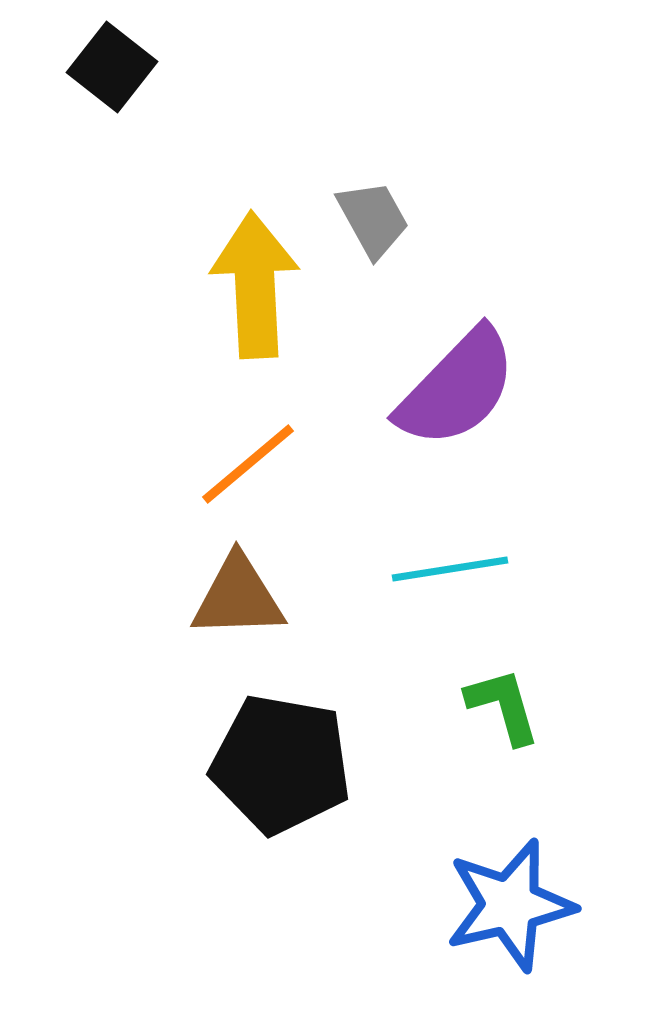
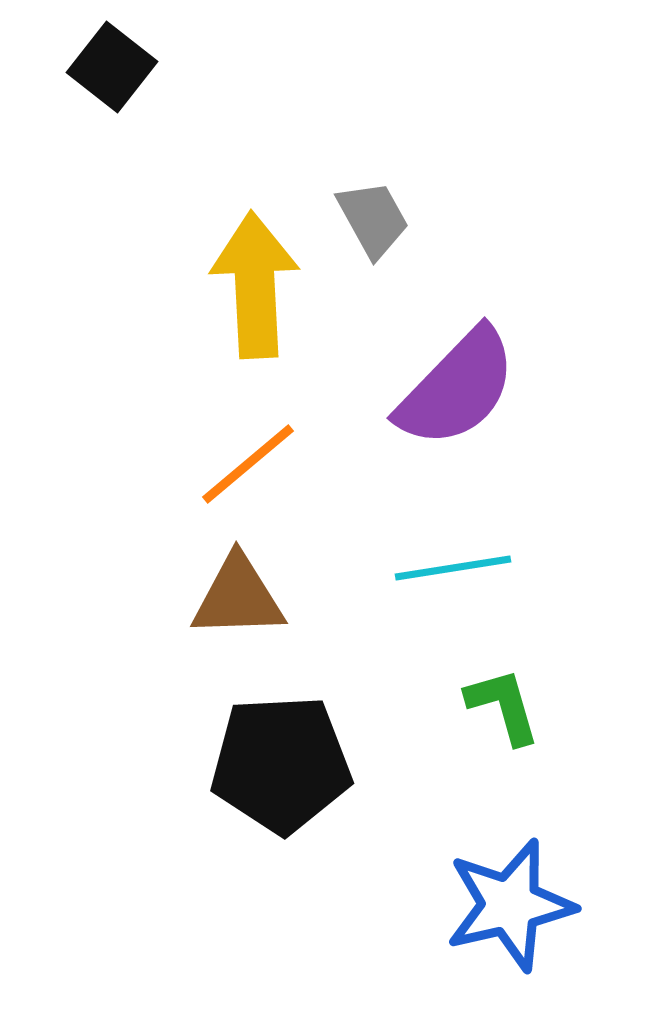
cyan line: moved 3 px right, 1 px up
black pentagon: rotated 13 degrees counterclockwise
